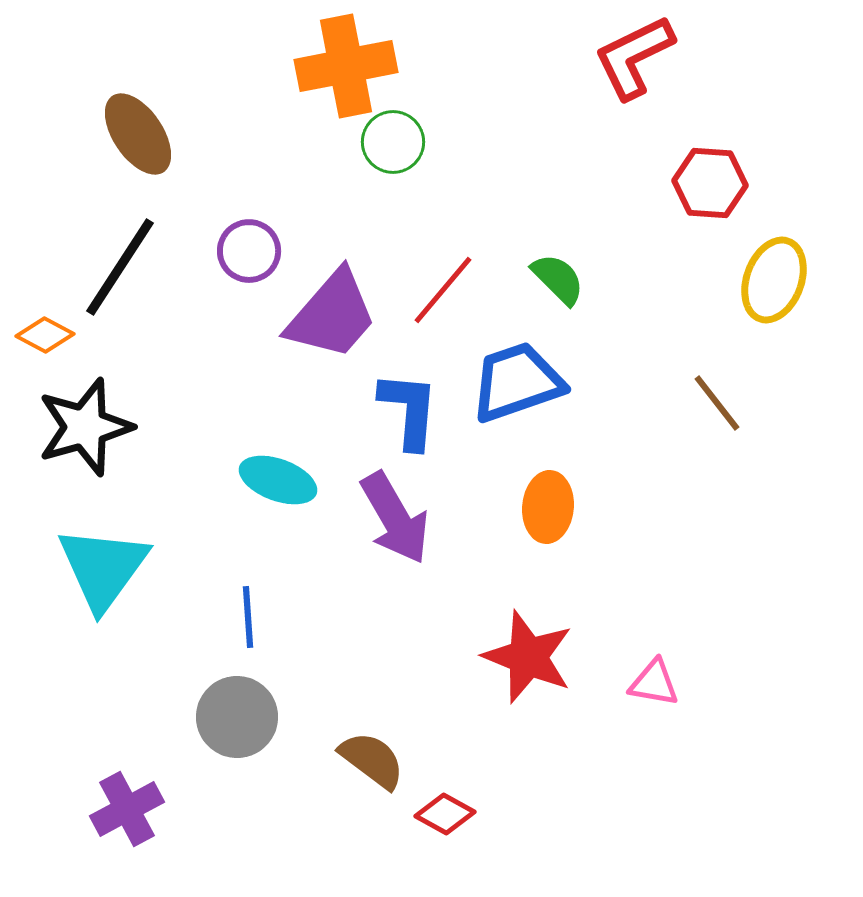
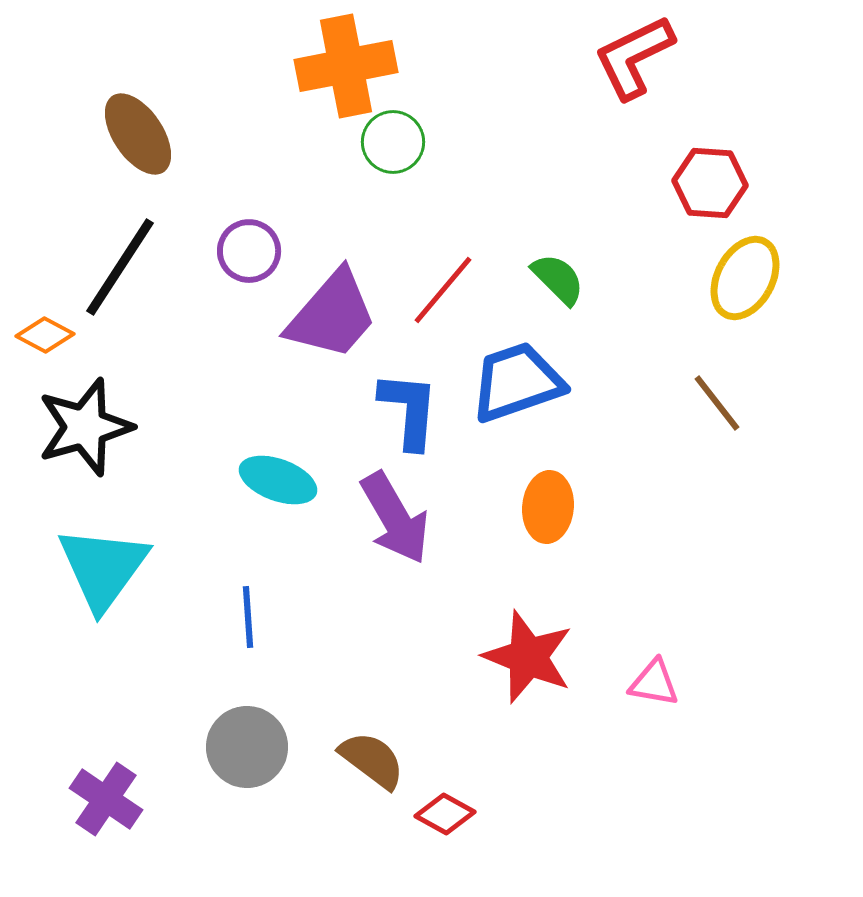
yellow ellipse: moved 29 px left, 2 px up; rotated 8 degrees clockwise
gray circle: moved 10 px right, 30 px down
purple cross: moved 21 px left, 10 px up; rotated 28 degrees counterclockwise
